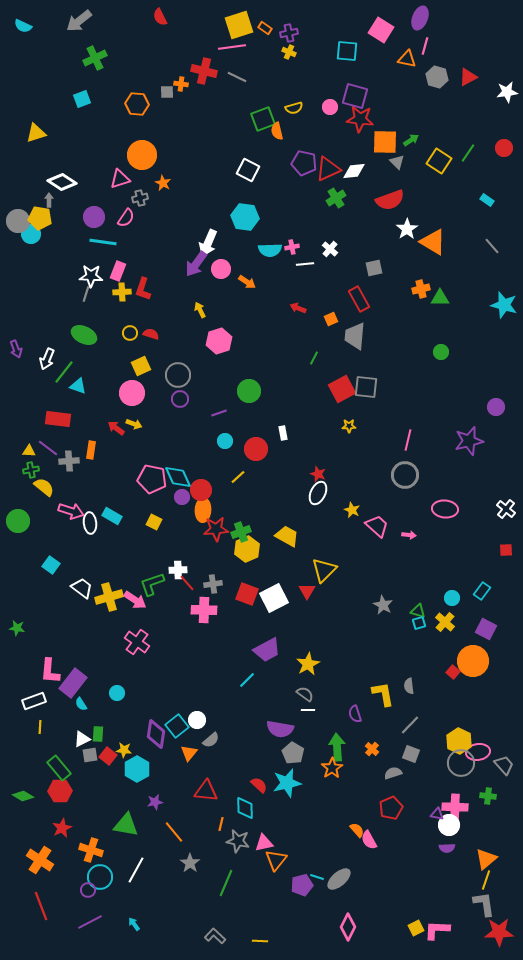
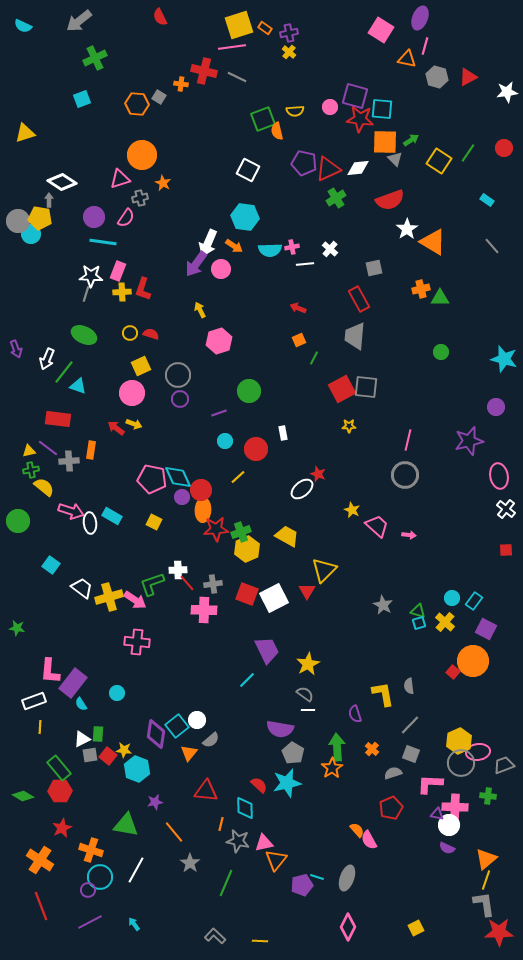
cyan square at (347, 51): moved 35 px right, 58 px down
yellow cross at (289, 52): rotated 16 degrees clockwise
gray square at (167, 92): moved 8 px left, 5 px down; rotated 32 degrees clockwise
yellow semicircle at (294, 108): moved 1 px right, 3 px down; rotated 12 degrees clockwise
yellow triangle at (36, 133): moved 11 px left
gray triangle at (397, 162): moved 2 px left, 3 px up
white diamond at (354, 171): moved 4 px right, 3 px up
orange arrow at (247, 282): moved 13 px left, 36 px up
cyan star at (504, 305): moved 54 px down
orange square at (331, 319): moved 32 px left, 21 px down
yellow triangle at (29, 451): rotated 16 degrees counterclockwise
white ellipse at (318, 493): moved 16 px left, 4 px up; rotated 25 degrees clockwise
pink ellipse at (445, 509): moved 54 px right, 33 px up; rotated 75 degrees clockwise
cyan rectangle at (482, 591): moved 8 px left, 10 px down
pink cross at (137, 642): rotated 30 degrees counterclockwise
purple trapezoid at (267, 650): rotated 88 degrees counterclockwise
yellow hexagon at (459, 741): rotated 10 degrees clockwise
gray trapezoid at (504, 765): rotated 70 degrees counterclockwise
cyan hexagon at (137, 769): rotated 10 degrees counterclockwise
purple semicircle at (447, 848): rotated 28 degrees clockwise
gray ellipse at (339, 879): moved 8 px right, 1 px up; rotated 30 degrees counterclockwise
pink L-shape at (437, 930): moved 7 px left, 146 px up
